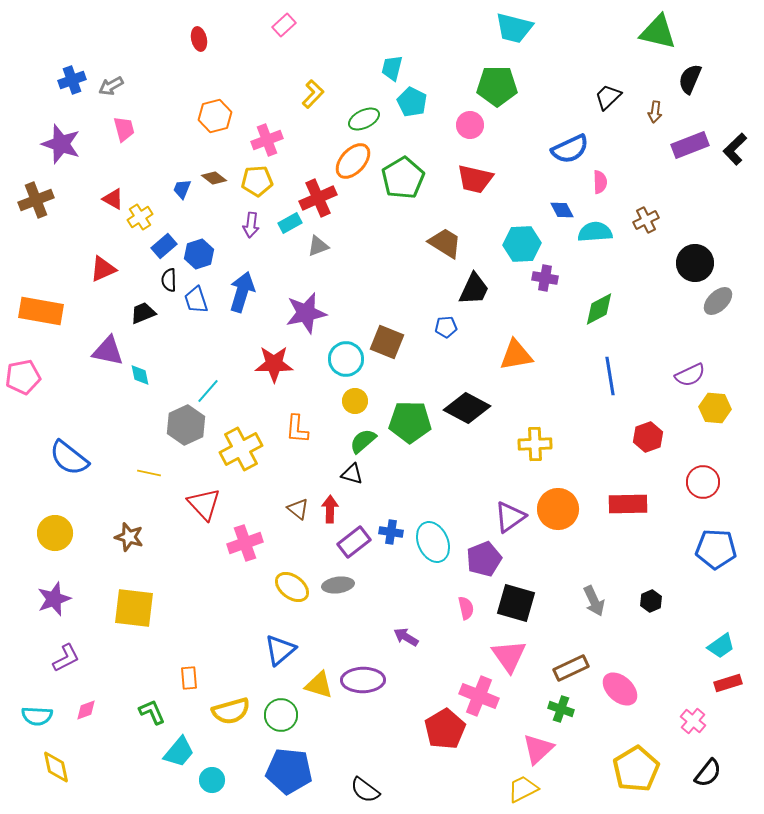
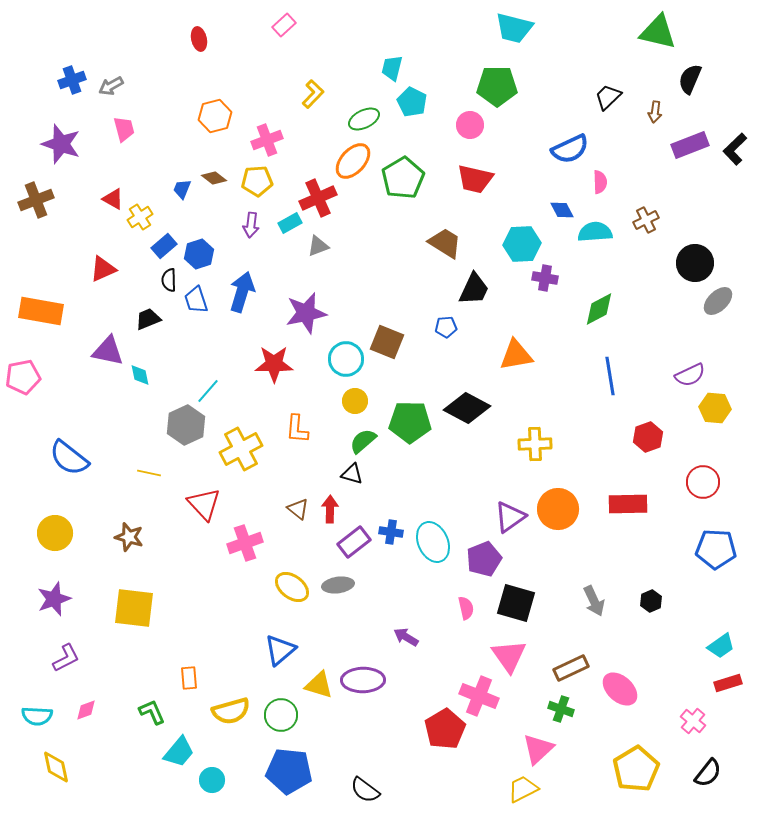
black trapezoid at (143, 313): moved 5 px right, 6 px down
